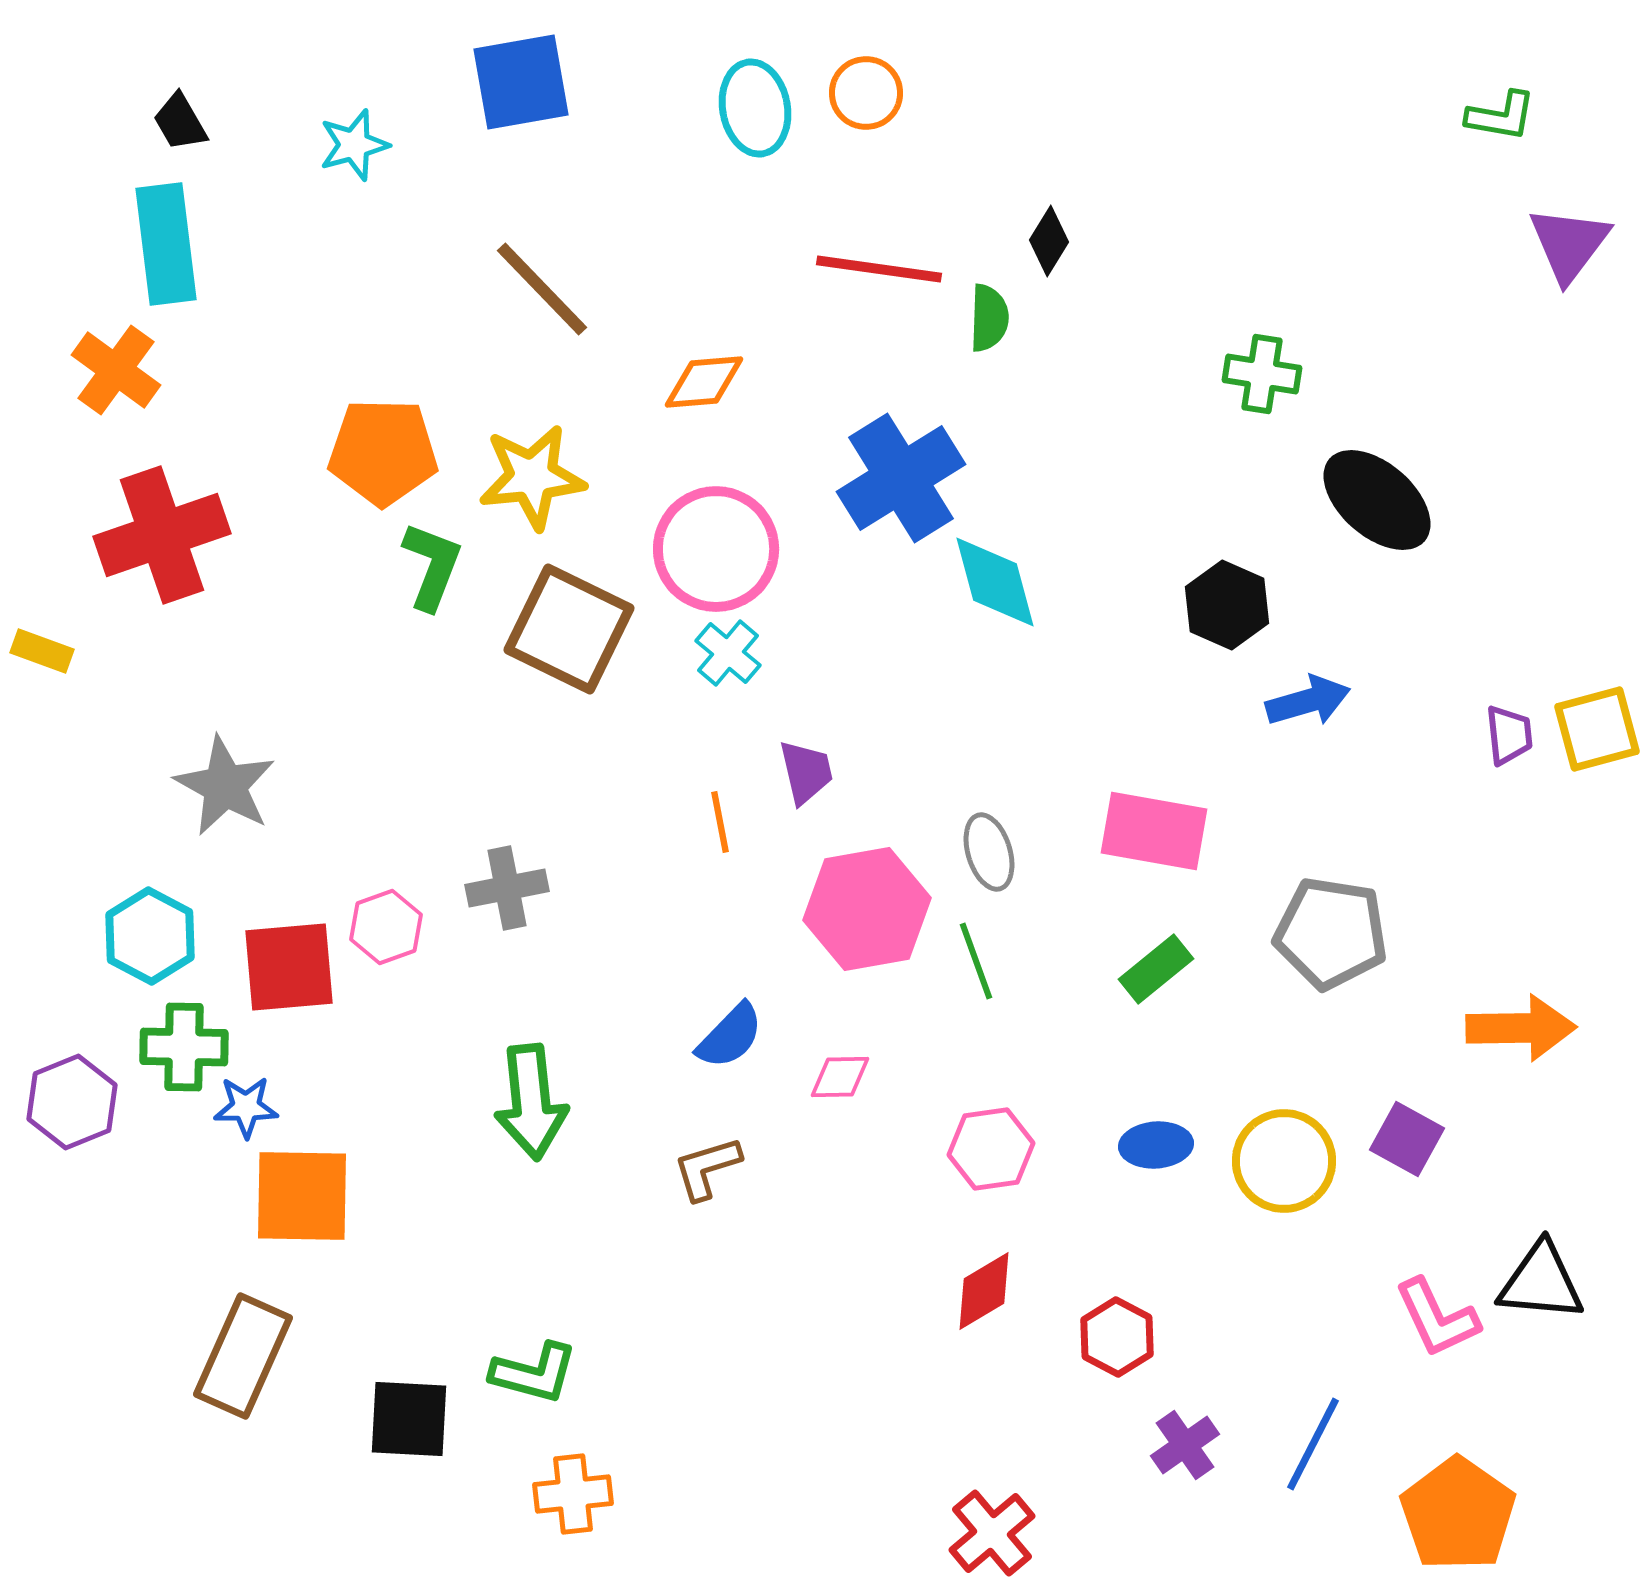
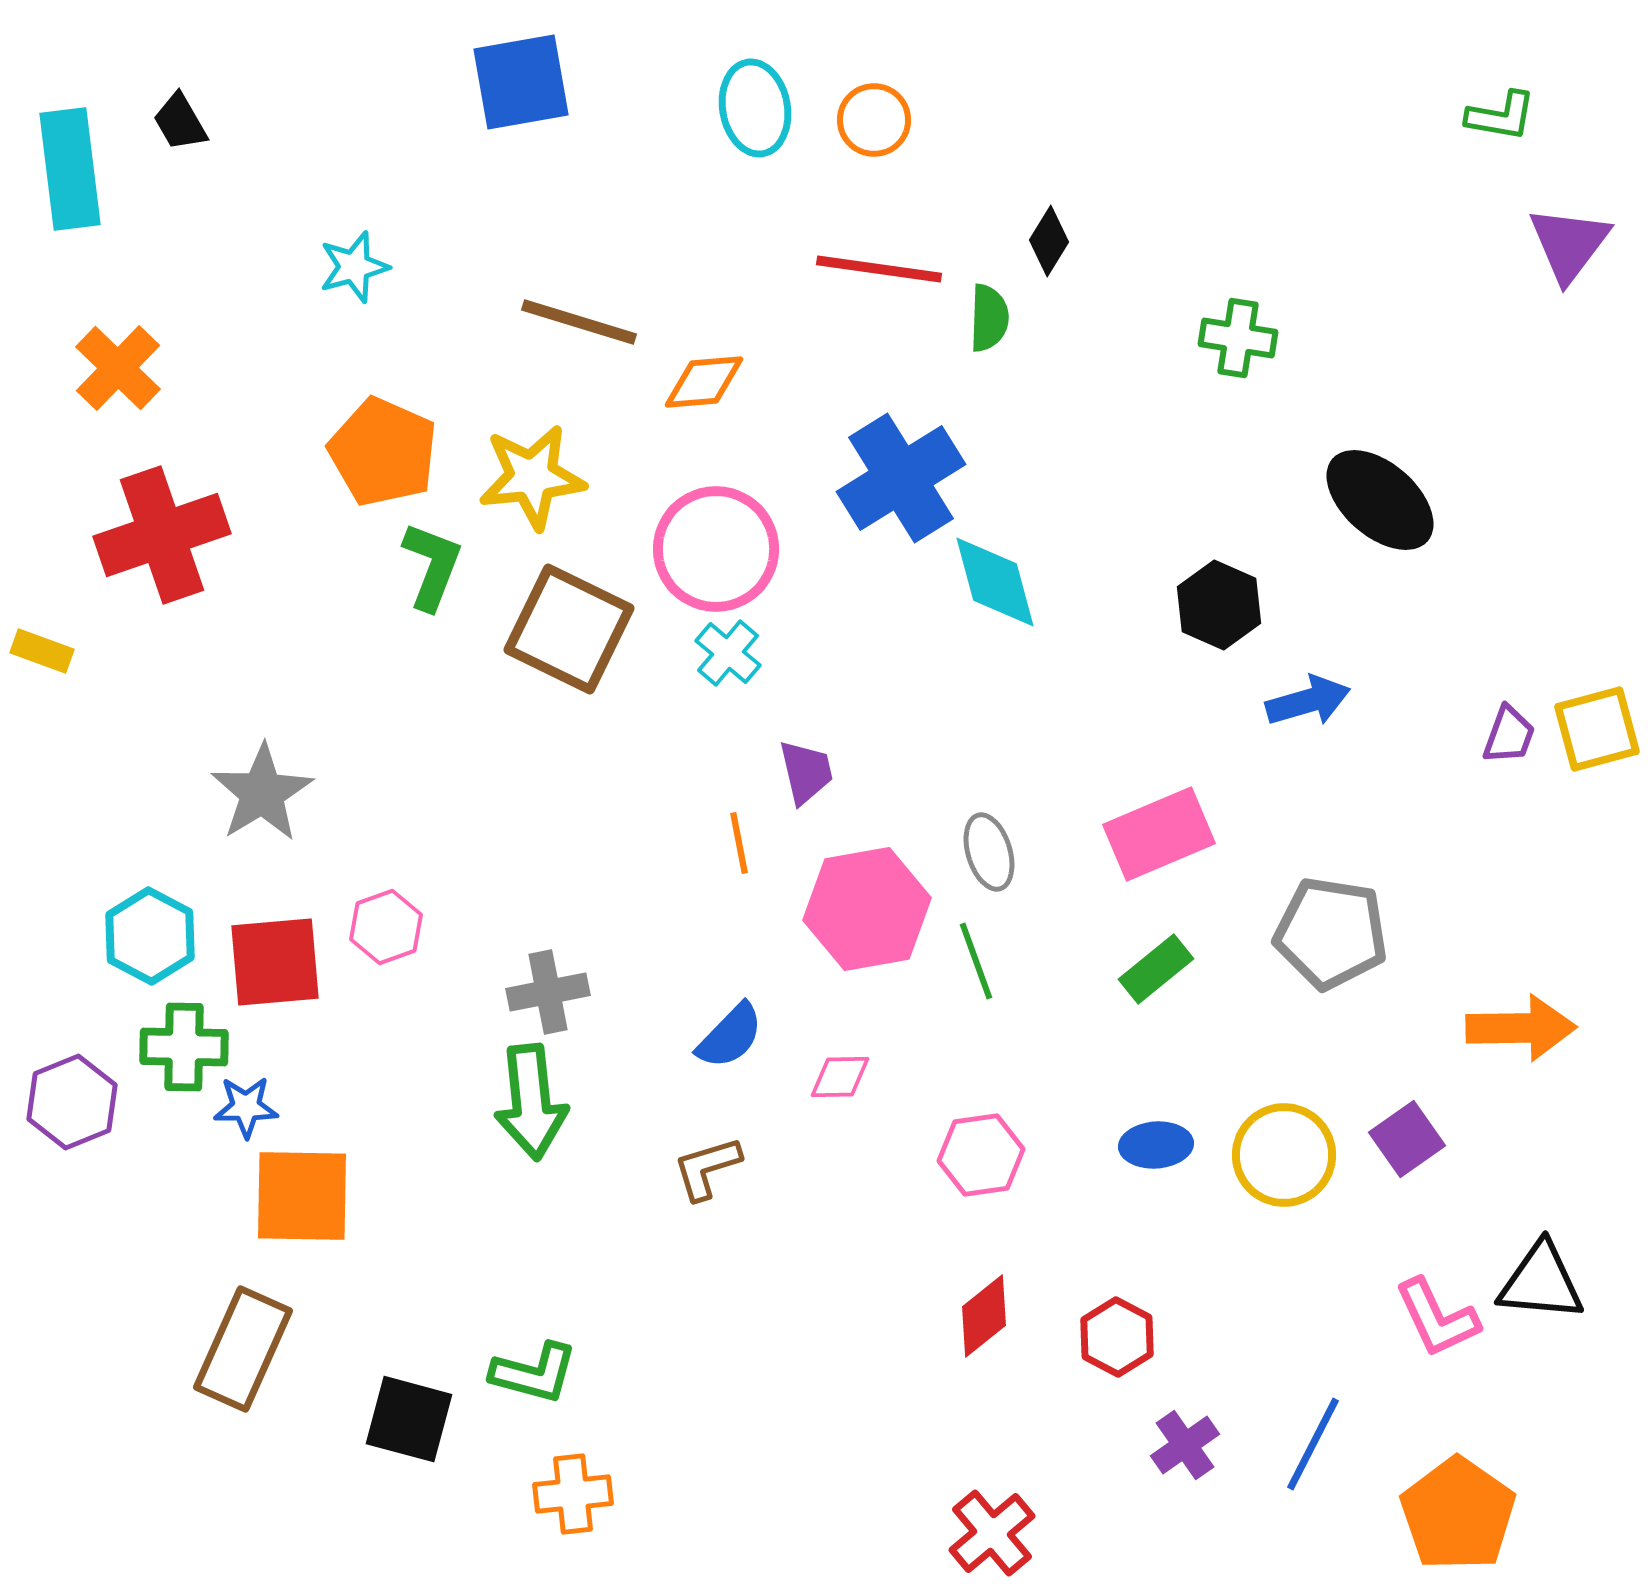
orange circle at (866, 93): moved 8 px right, 27 px down
cyan star at (354, 145): moved 122 px down
cyan rectangle at (166, 244): moved 96 px left, 75 px up
brown line at (542, 289): moved 37 px right, 33 px down; rotated 29 degrees counterclockwise
orange cross at (116, 370): moved 2 px right, 2 px up; rotated 8 degrees clockwise
green cross at (1262, 374): moved 24 px left, 36 px up
orange pentagon at (383, 452): rotated 23 degrees clockwise
black ellipse at (1377, 500): moved 3 px right
black hexagon at (1227, 605): moved 8 px left
purple trapezoid at (1509, 735): rotated 26 degrees clockwise
gray star at (225, 786): moved 37 px right, 7 px down; rotated 12 degrees clockwise
orange line at (720, 822): moved 19 px right, 21 px down
pink rectangle at (1154, 831): moved 5 px right, 3 px down; rotated 33 degrees counterclockwise
gray cross at (507, 888): moved 41 px right, 104 px down
red square at (289, 967): moved 14 px left, 5 px up
purple square at (1407, 1139): rotated 26 degrees clockwise
pink hexagon at (991, 1149): moved 10 px left, 6 px down
yellow circle at (1284, 1161): moved 6 px up
red diamond at (984, 1291): moved 25 px down; rotated 8 degrees counterclockwise
brown rectangle at (243, 1356): moved 7 px up
black square at (409, 1419): rotated 12 degrees clockwise
